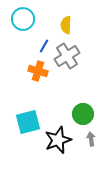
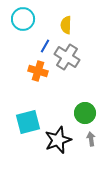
blue line: moved 1 px right
gray cross: moved 1 px down; rotated 25 degrees counterclockwise
green circle: moved 2 px right, 1 px up
